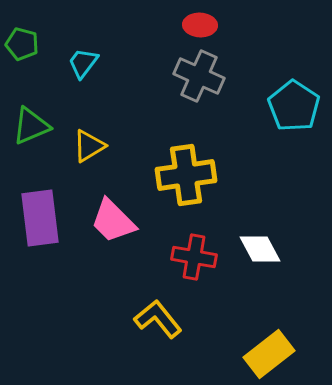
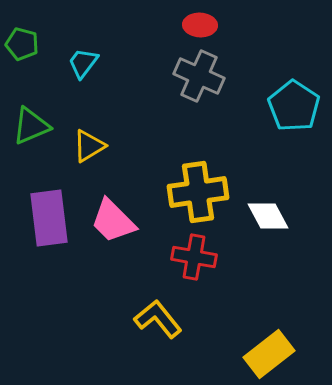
yellow cross: moved 12 px right, 17 px down
purple rectangle: moved 9 px right
white diamond: moved 8 px right, 33 px up
